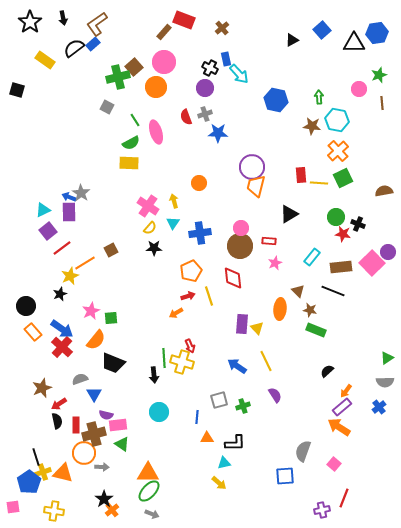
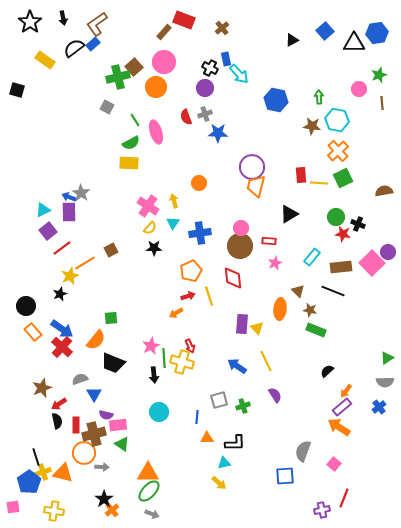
blue square at (322, 30): moved 3 px right, 1 px down
pink star at (91, 311): moved 60 px right, 35 px down
